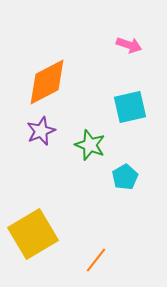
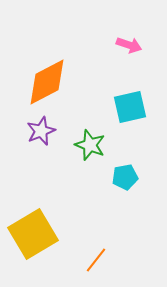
cyan pentagon: rotated 20 degrees clockwise
